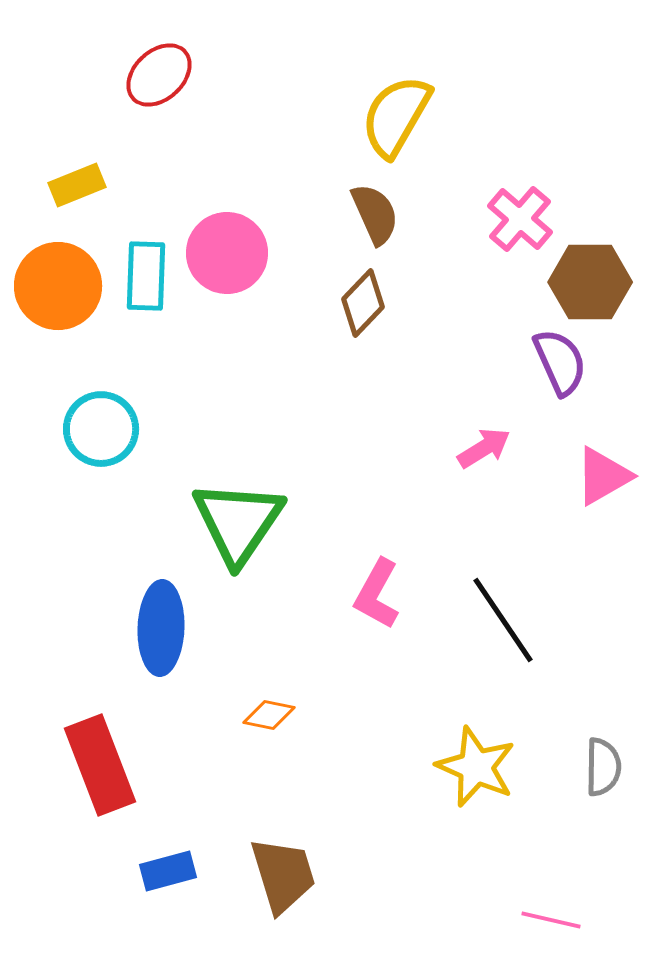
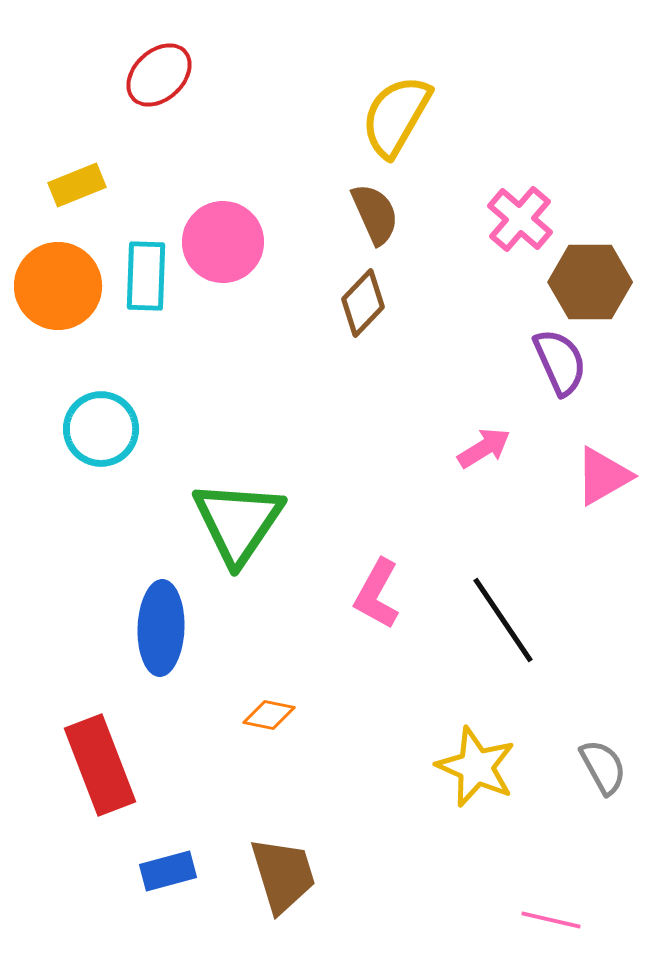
pink circle: moved 4 px left, 11 px up
gray semicircle: rotated 30 degrees counterclockwise
